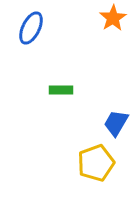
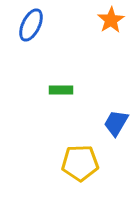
orange star: moved 2 px left, 2 px down
blue ellipse: moved 3 px up
yellow pentagon: moved 16 px left; rotated 18 degrees clockwise
